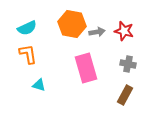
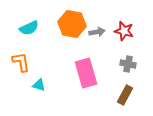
cyan semicircle: moved 2 px right
orange L-shape: moved 7 px left, 8 px down
pink rectangle: moved 5 px down
